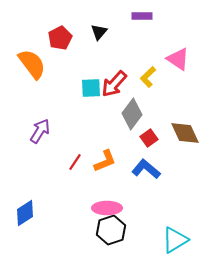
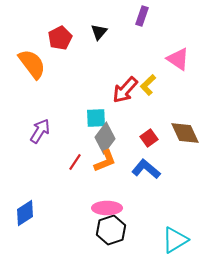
purple rectangle: rotated 72 degrees counterclockwise
yellow L-shape: moved 8 px down
red arrow: moved 11 px right, 6 px down
cyan square: moved 5 px right, 30 px down
gray diamond: moved 27 px left, 24 px down
